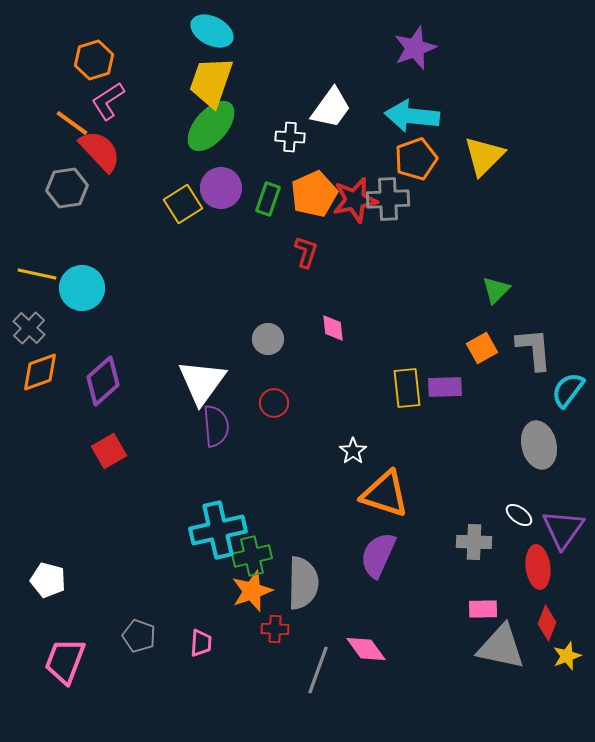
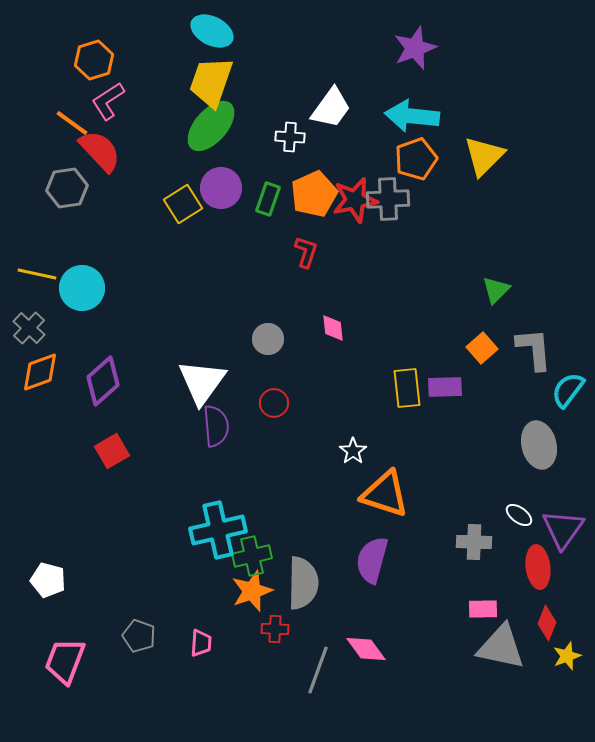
orange square at (482, 348): rotated 12 degrees counterclockwise
red square at (109, 451): moved 3 px right
purple semicircle at (378, 555): moved 6 px left, 5 px down; rotated 9 degrees counterclockwise
